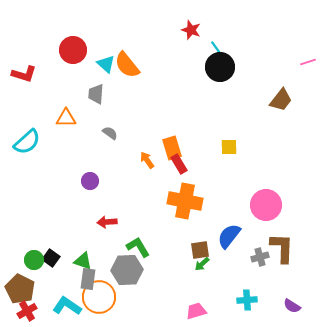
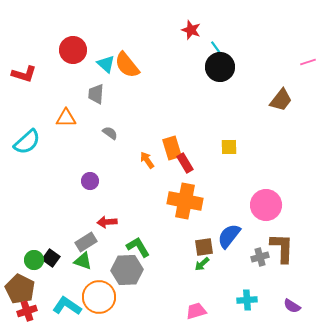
red rectangle: moved 6 px right, 1 px up
brown square: moved 4 px right, 3 px up
gray rectangle: moved 2 px left, 37 px up; rotated 50 degrees clockwise
red cross: rotated 12 degrees clockwise
